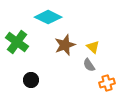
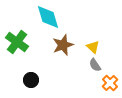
cyan diamond: rotated 48 degrees clockwise
brown star: moved 2 px left
gray semicircle: moved 6 px right
orange cross: moved 3 px right; rotated 28 degrees counterclockwise
